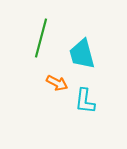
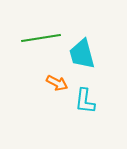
green line: rotated 66 degrees clockwise
